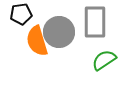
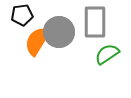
black pentagon: moved 1 px right, 1 px down
orange semicircle: rotated 48 degrees clockwise
green semicircle: moved 3 px right, 6 px up
